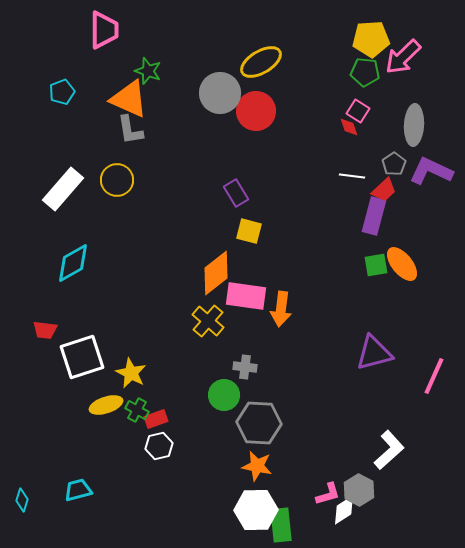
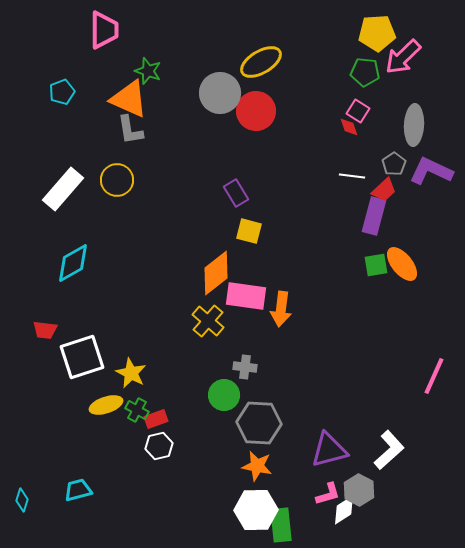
yellow pentagon at (371, 39): moved 6 px right, 6 px up
purple triangle at (374, 353): moved 45 px left, 97 px down
